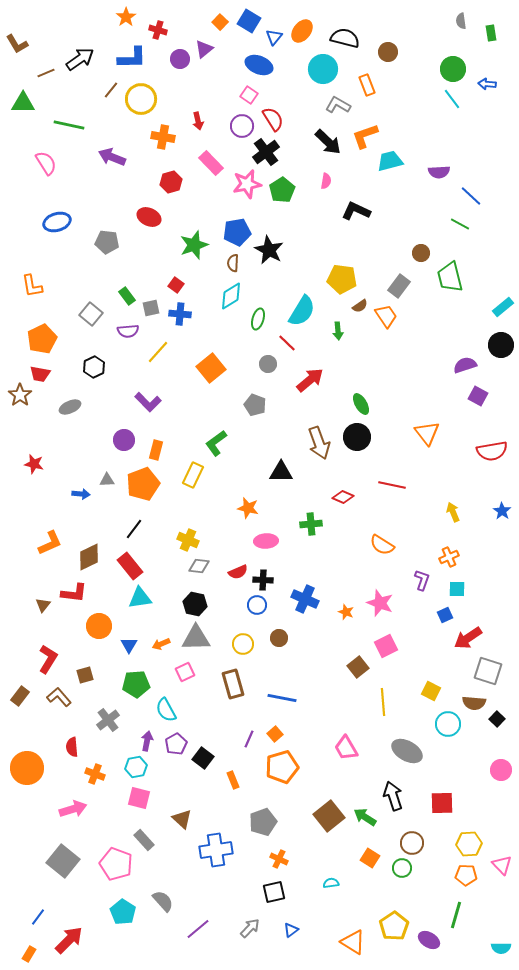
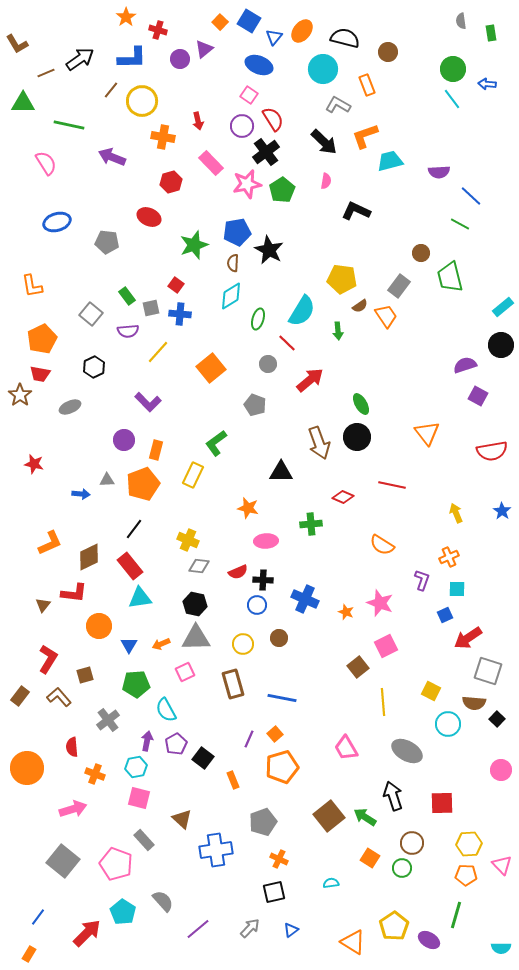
yellow circle at (141, 99): moved 1 px right, 2 px down
black arrow at (328, 142): moved 4 px left
yellow arrow at (453, 512): moved 3 px right, 1 px down
red arrow at (69, 940): moved 18 px right, 7 px up
